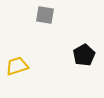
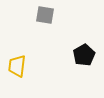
yellow trapezoid: rotated 65 degrees counterclockwise
